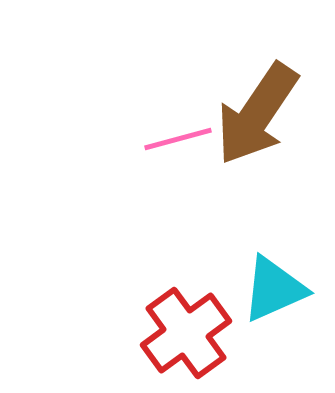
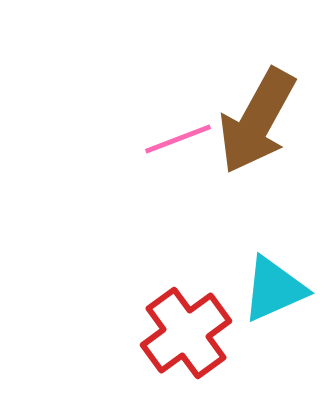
brown arrow: moved 7 px down; rotated 5 degrees counterclockwise
pink line: rotated 6 degrees counterclockwise
